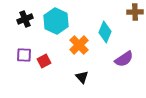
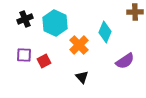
cyan hexagon: moved 1 px left, 2 px down
purple semicircle: moved 1 px right, 2 px down
